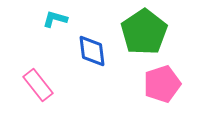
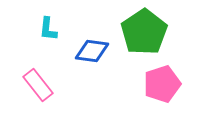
cyan L-shape: moved 7 px left, 10 px down; rotated 100 degrees counterclockwise
blue diamond: rotated 76 degrees counterclockwise
